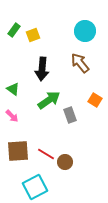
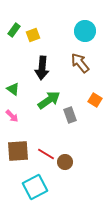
black arrow: moved 1 px up
